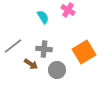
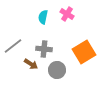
pink cross: moved 1 px left, 4 px down
cyan semicircle: rotated 136 degrees counterclockwise
